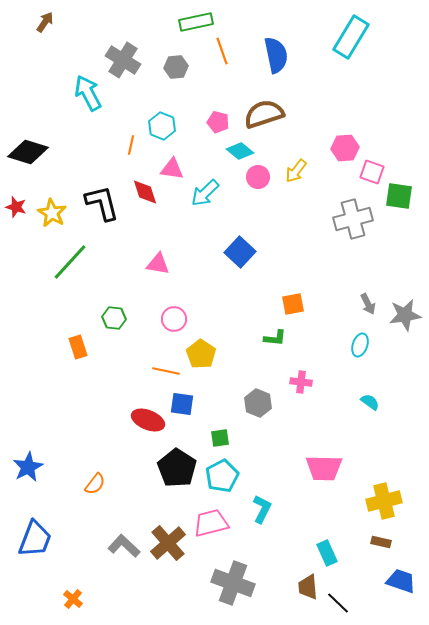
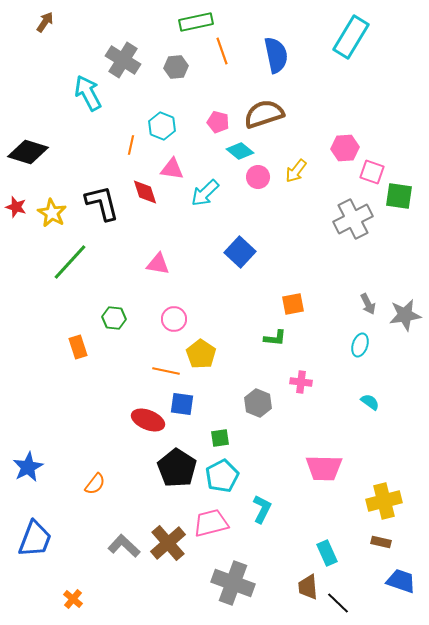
gray cross at (353, 219): rotated 12 degrees counterclockwise
